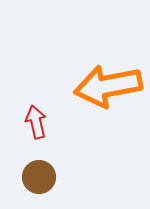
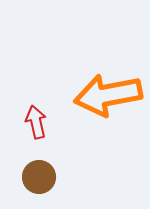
orange arrow: moved 9 px down
